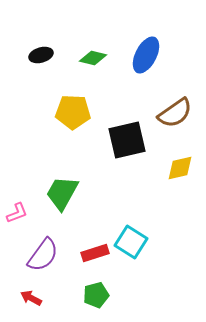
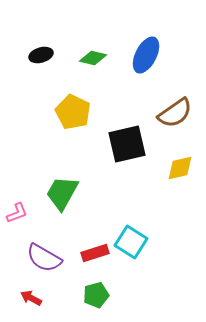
yellow pentagon: rotated 24 degrees clockwise
black square: moved 4 px down
purple semicircle: moved 1 px right, 3 px down; rotated 84 degrees clockwise
